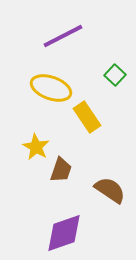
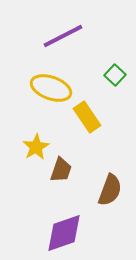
yellow star: rotated 12 degrees clockwise
brown semicircle: rotated 76 degrees clockwise
